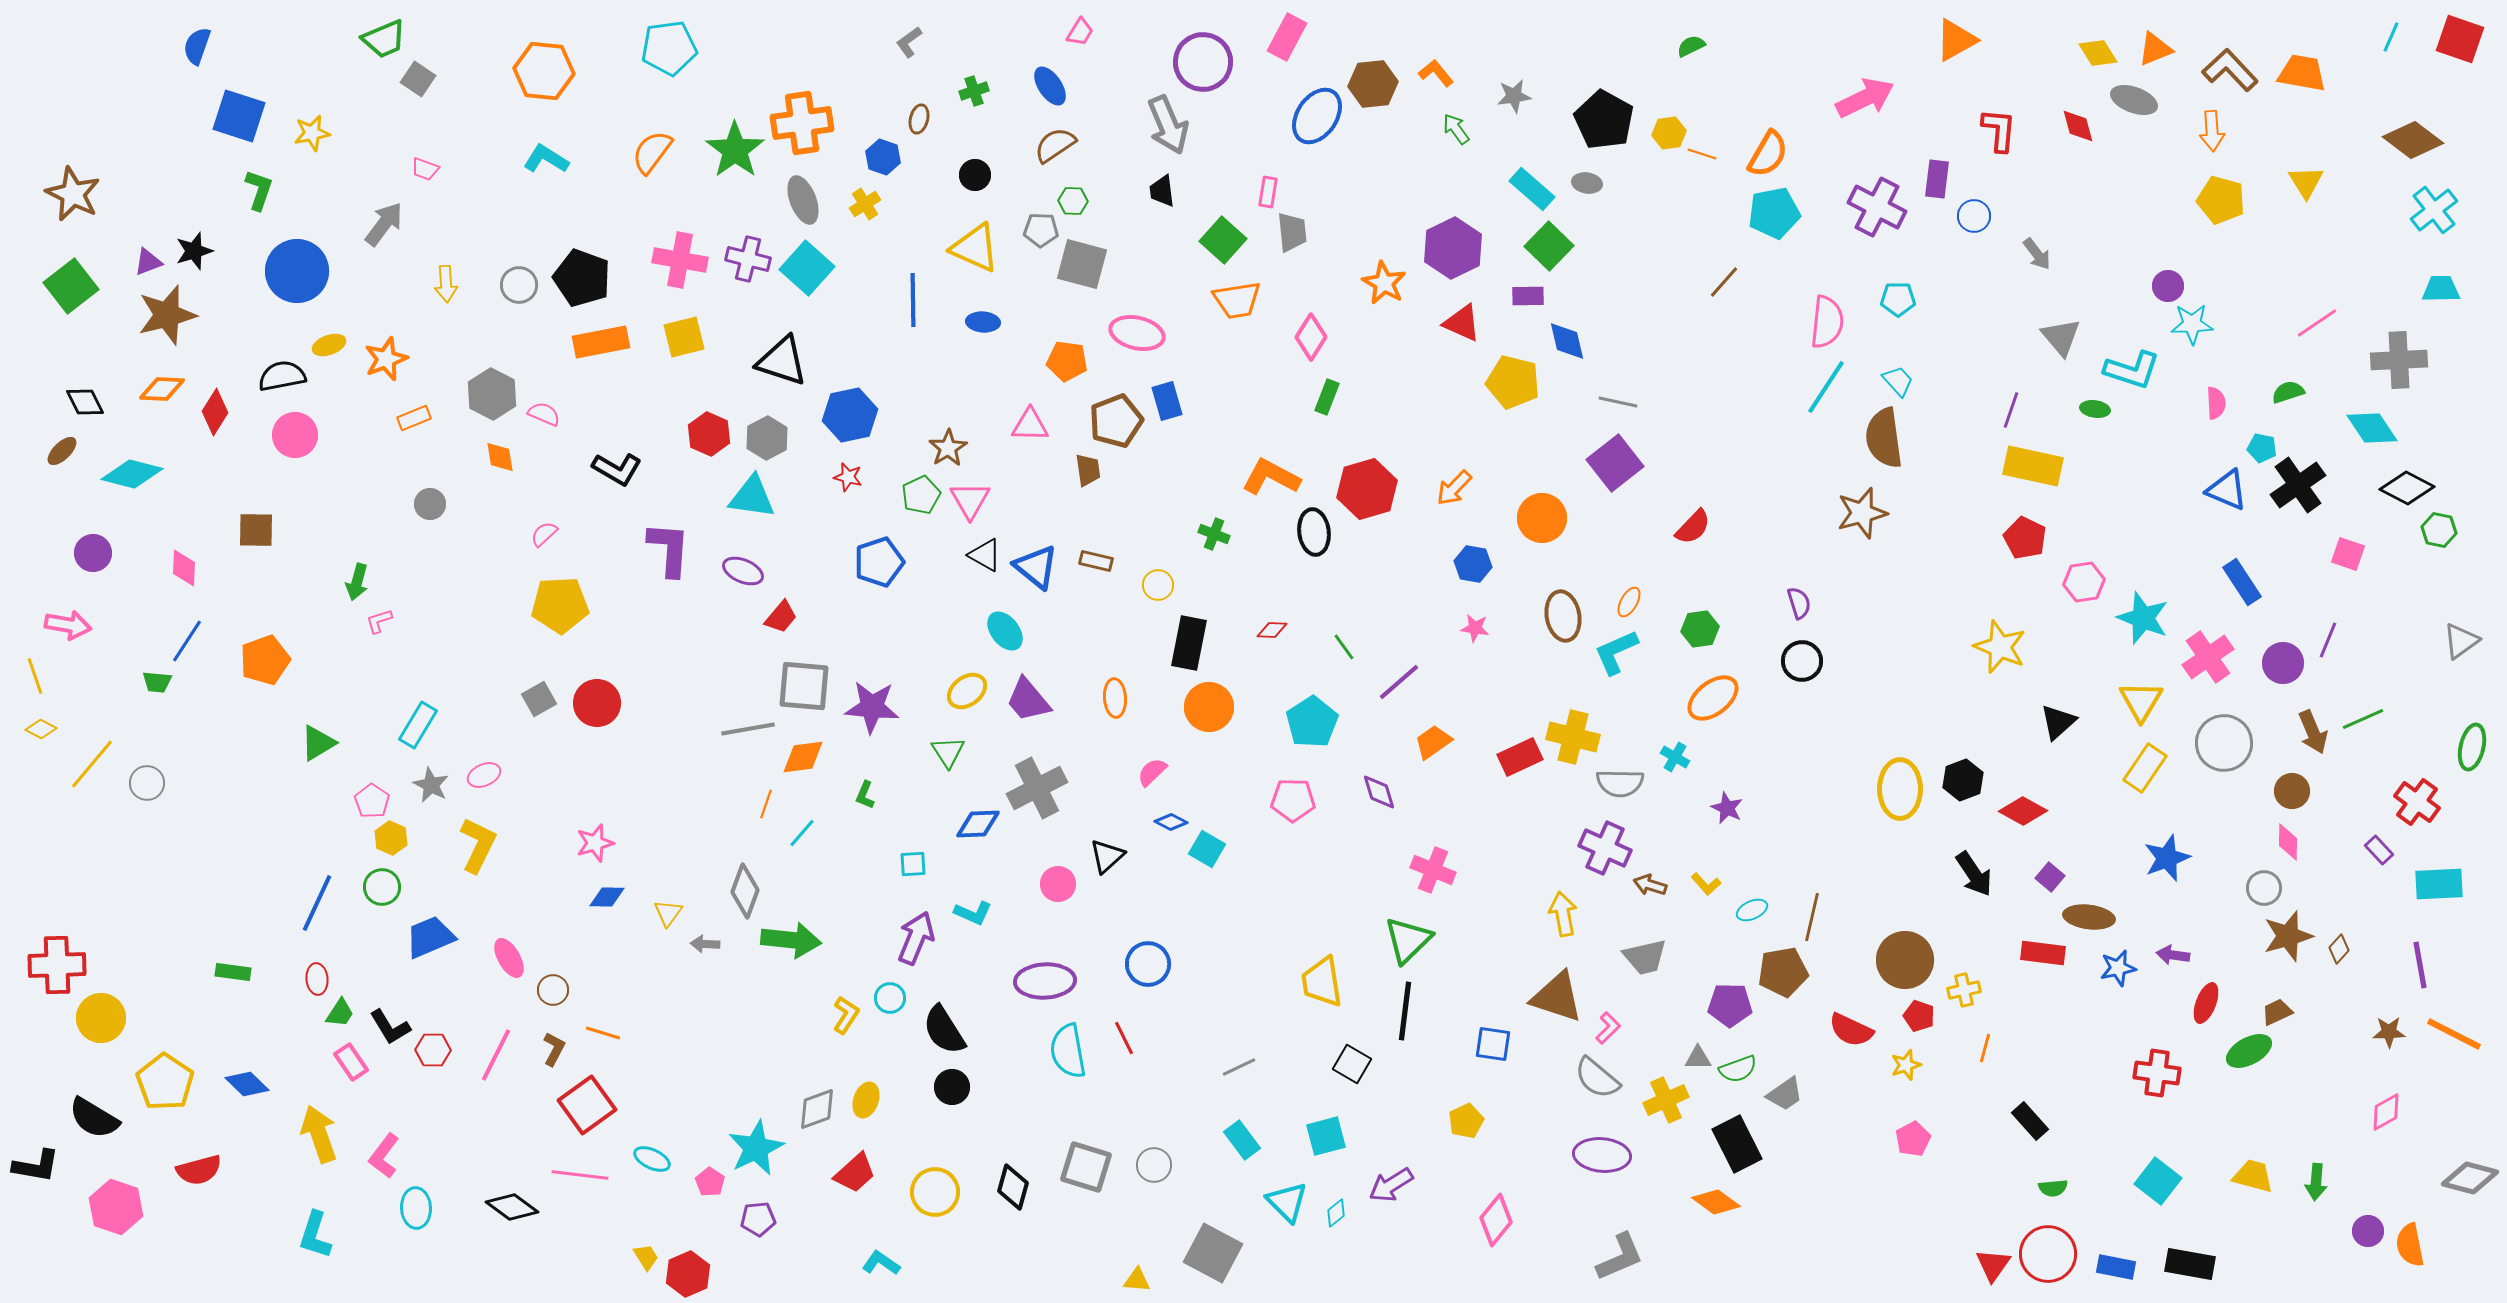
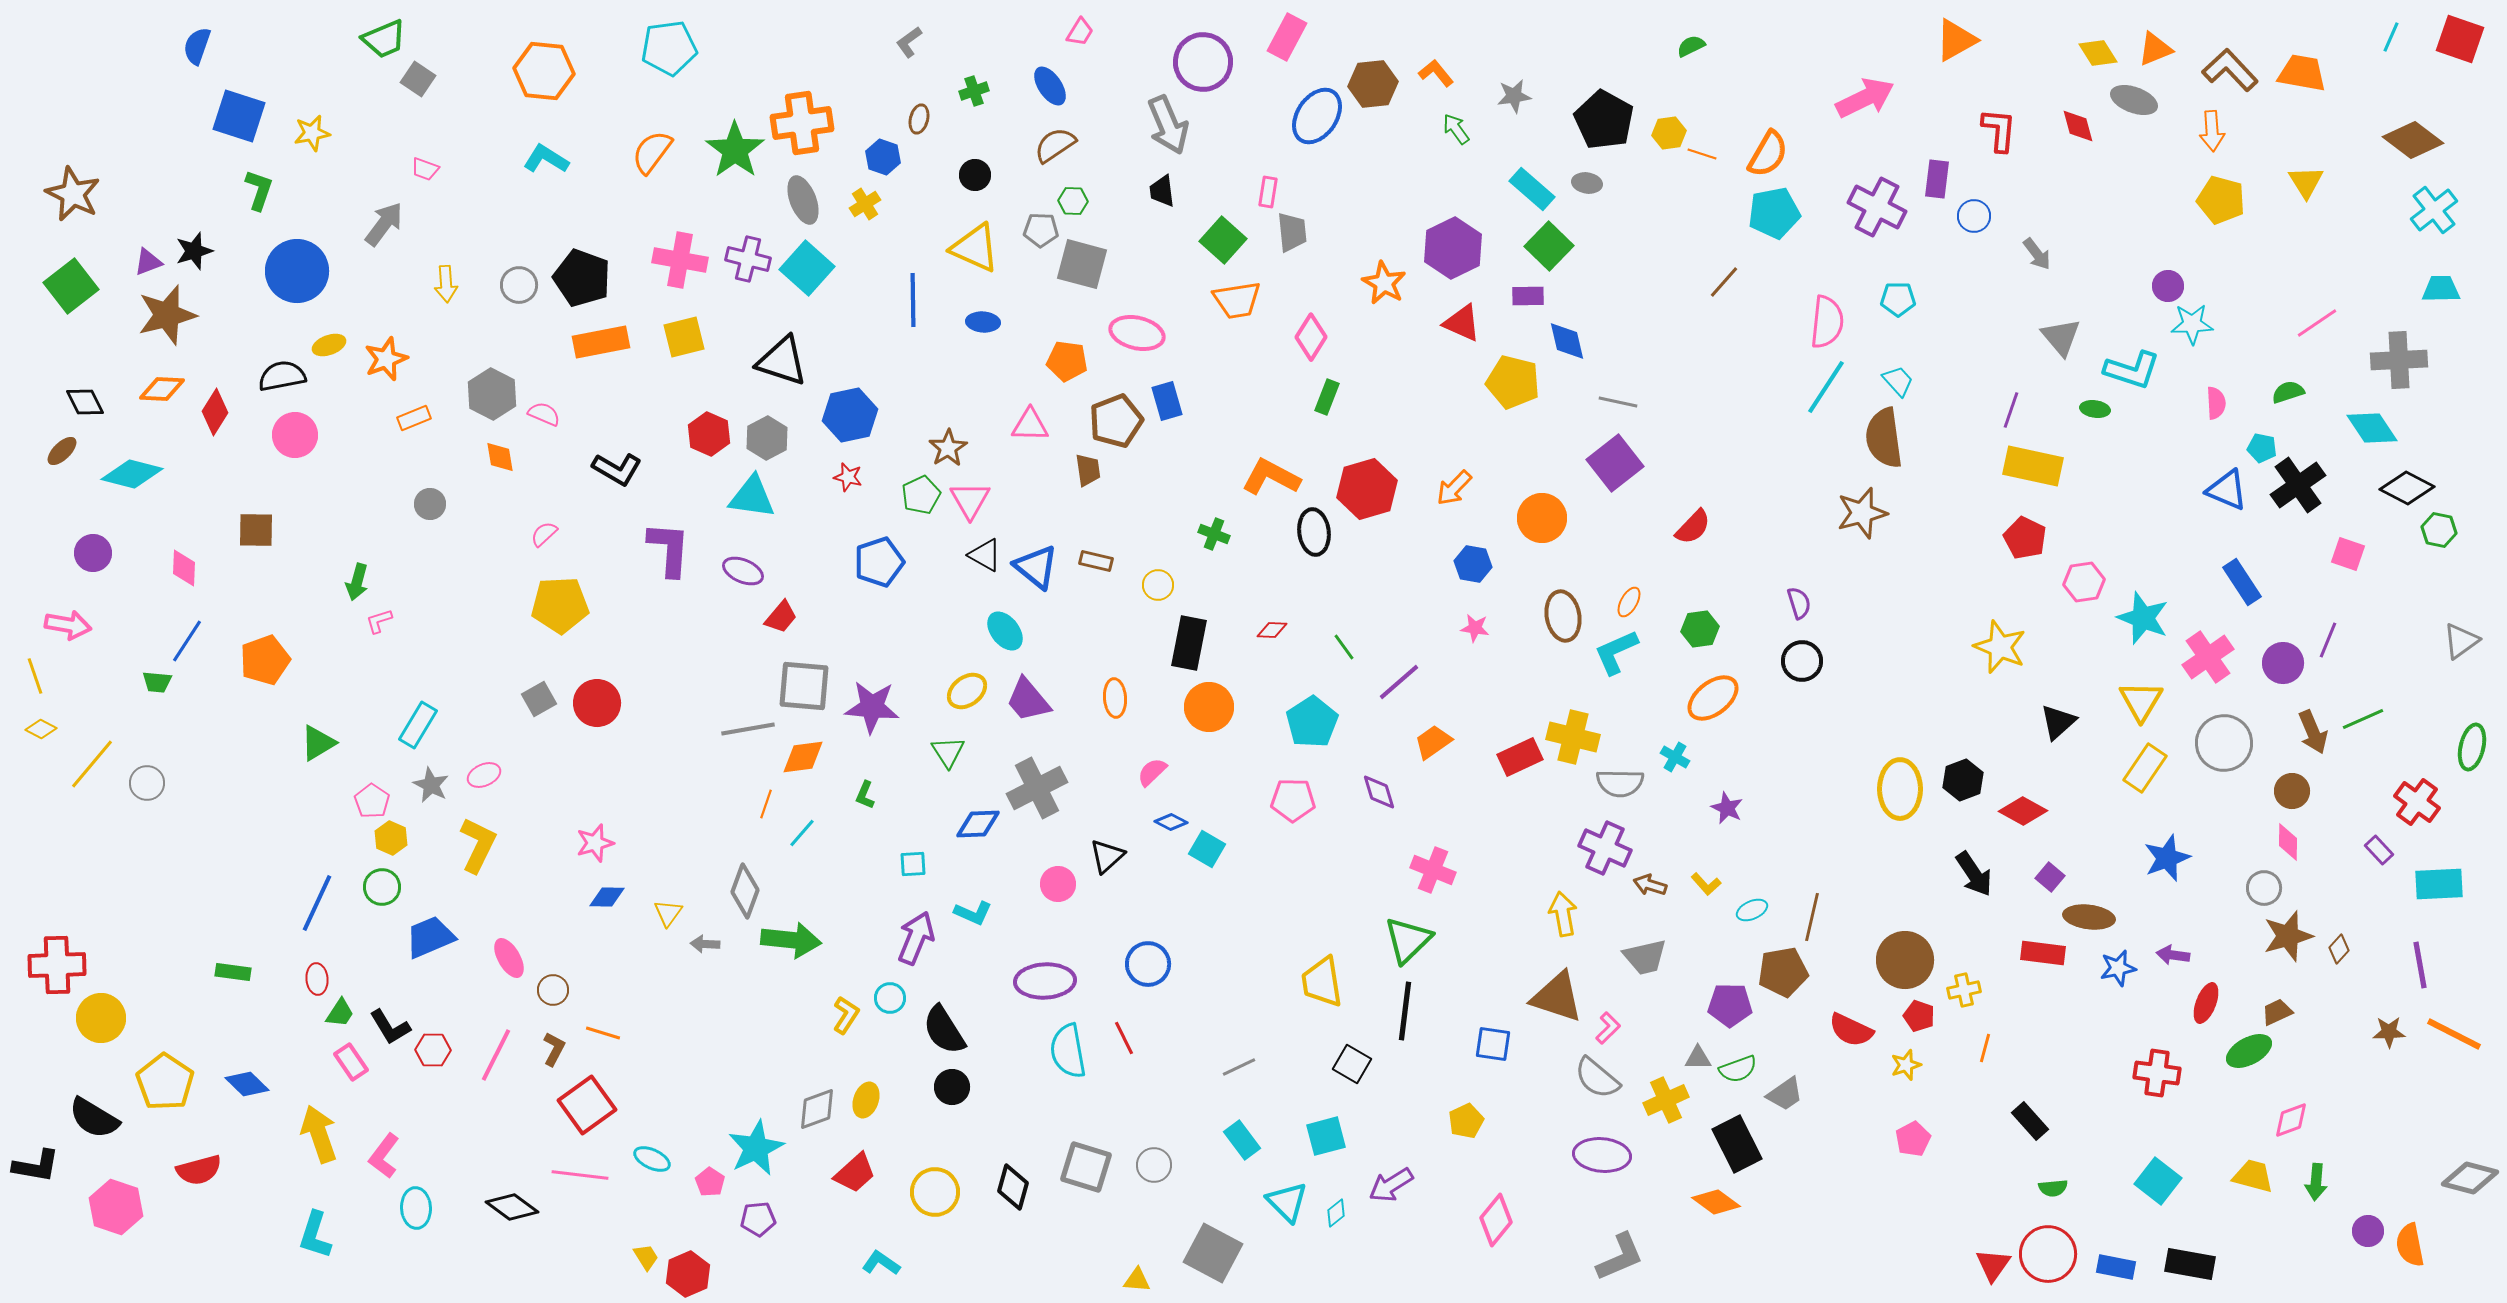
pink diamond at (2386, 1112): moved 95 px left, 8 px down; rotated 9 degrees clockwise
